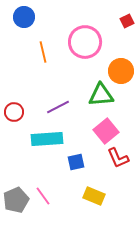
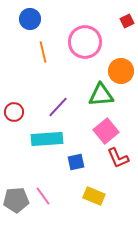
blue circle: moved 6 px right, 2 px down
purple line: rotated 20 degrees counterclockwise
gray pentagon: rotated 20 degrees clockwise
